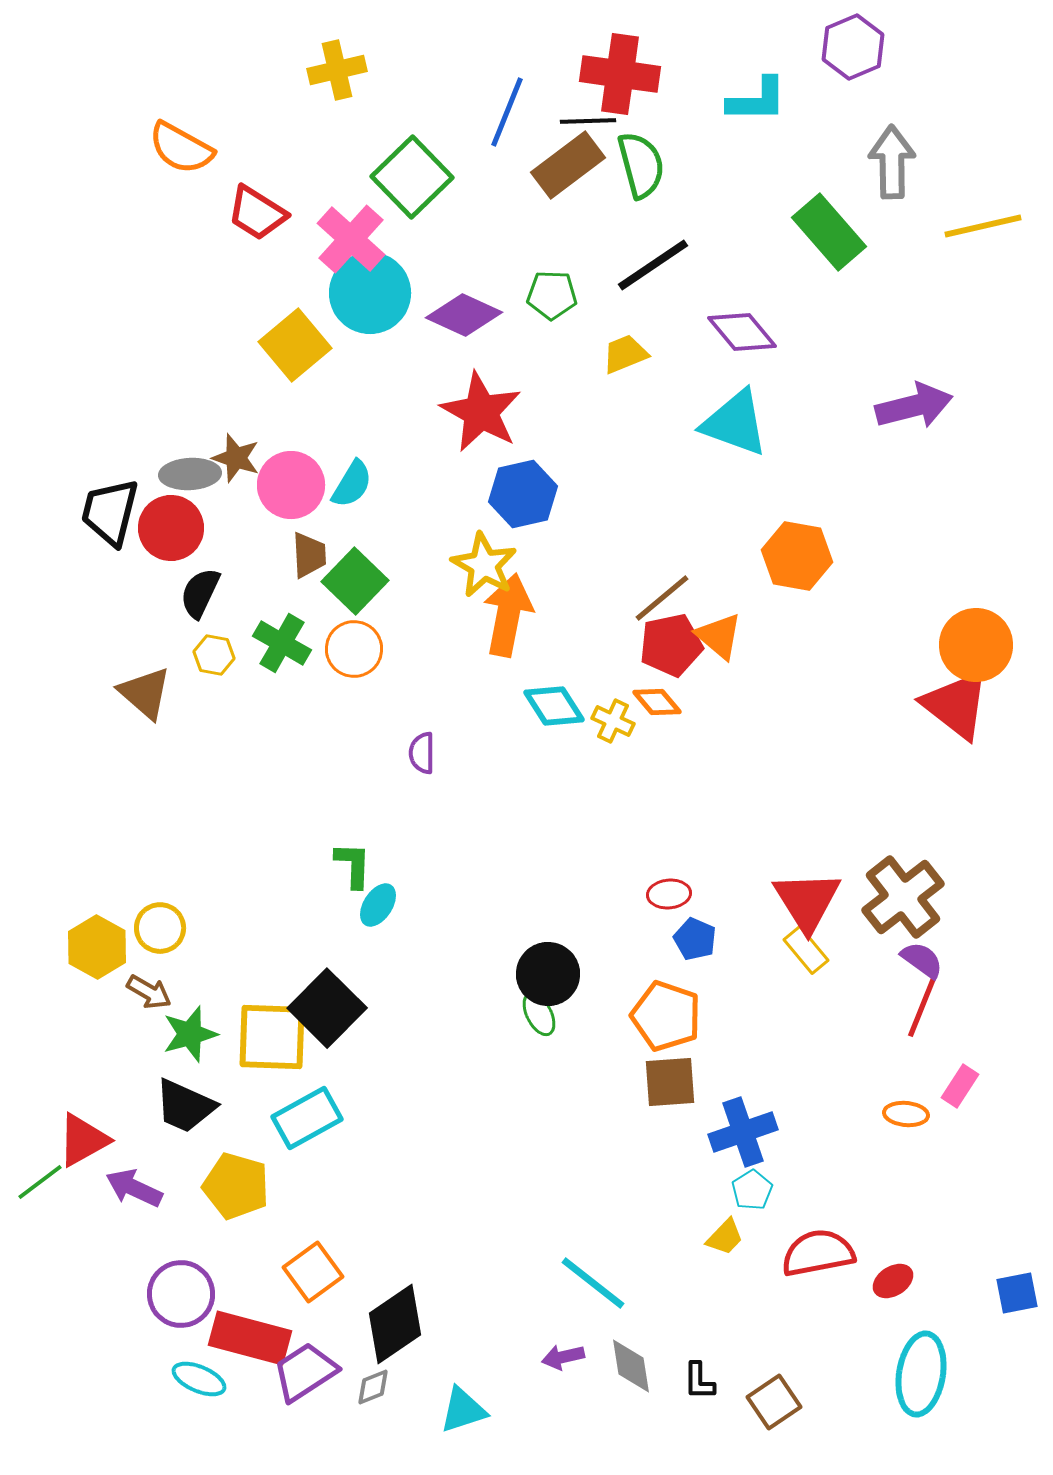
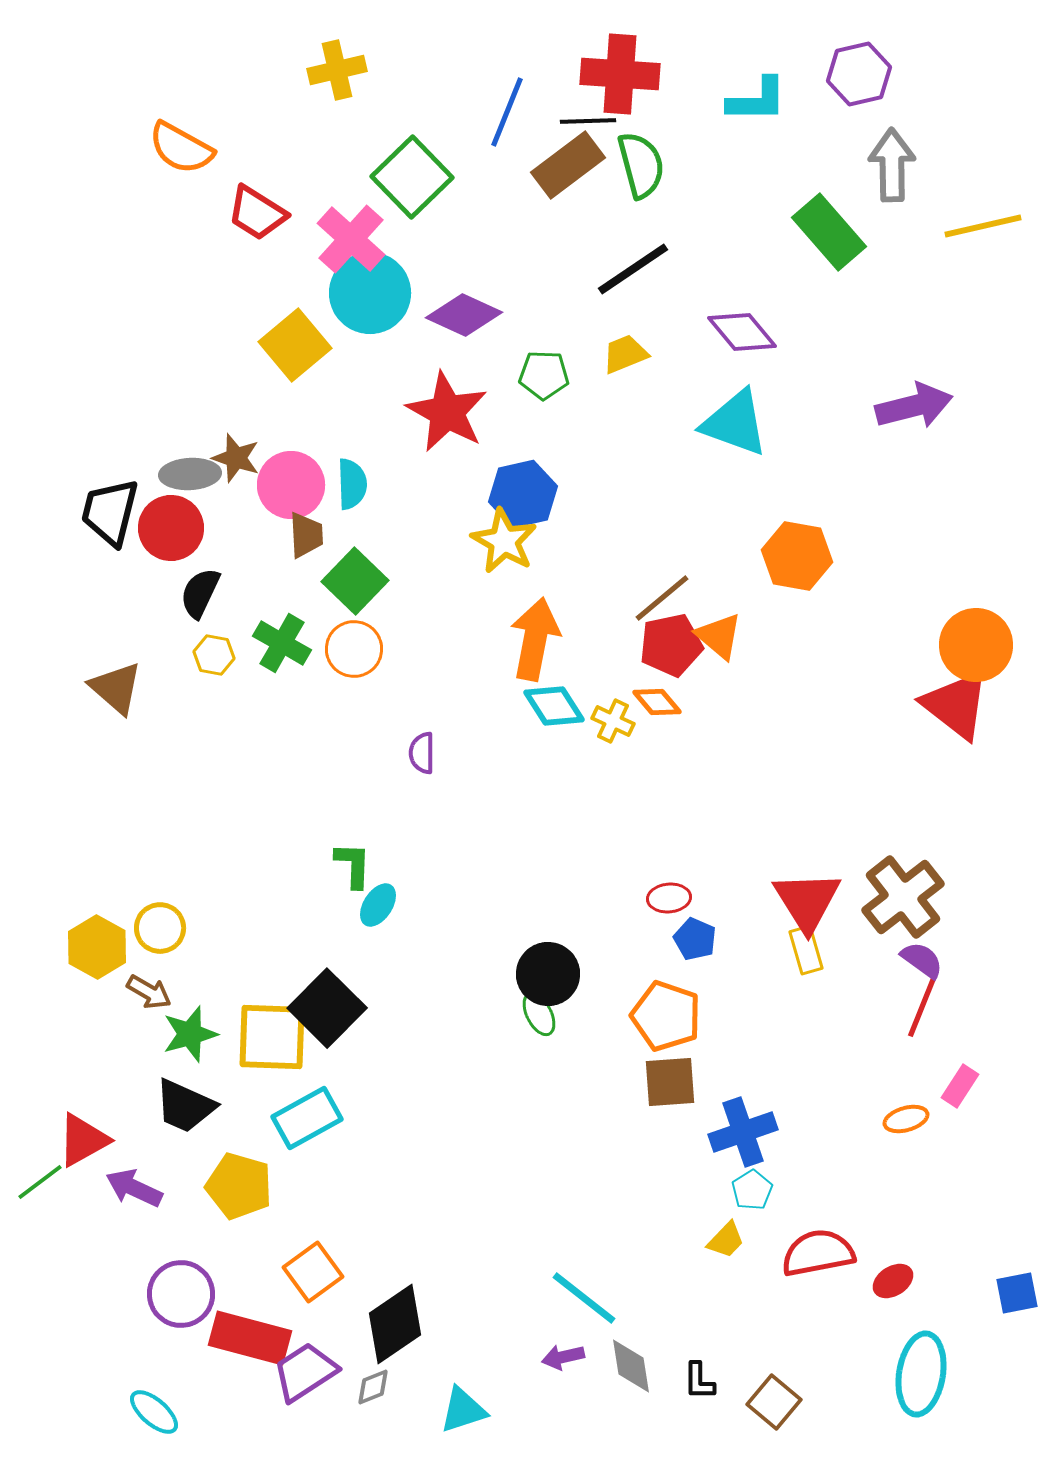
purple hexagon at (853, 47): moved 6 px right, 27 px down; rotated 10 degrees clockwise
red cross at (620, 74): rotated 4 degrees counterclockwise
gray arrow at (892, 162): moved 3 px down
black line at (653, 265): moved 20 px left, 4 px down
green pentagon at (552, 295): moved 8 px left, 80 px down
red star at (481, 412): moved 34 px left
cyan semicircle at (352, 484): rotated 33 degrees counterclockwise
brown trapezoid at (309, 555): moved 3 px left, 20 px up
yellow star at (484, 565): moved 20 px right, 24 px up
orange arrow at (508, 615): moved 27 px right, 24 px down
brown triangle at (145, 693): moved 29 px left, 5 px up
red ellipse at (669, 894): moved 4 px down
yellow rectangle at (806, 950): rotated 24 degrees clockwise
orange ellipse at (906, 1114): moved 5 px down; rotated 21 degrees counterclockwise
yellow pentagon at (236, 1186): moved 3 px right
yellow trapezoid at (725, 1237): moved 1 px right, 3 px down
cyan line at (593, 1283): moved 9 px left, 15 px down
cyan ellipse at (199, 1379): moved 45 px left, 33 px down; rotated 18 degrees clockwise
brown square at (774, 1402): rotated 16 degrees counterclockwise
